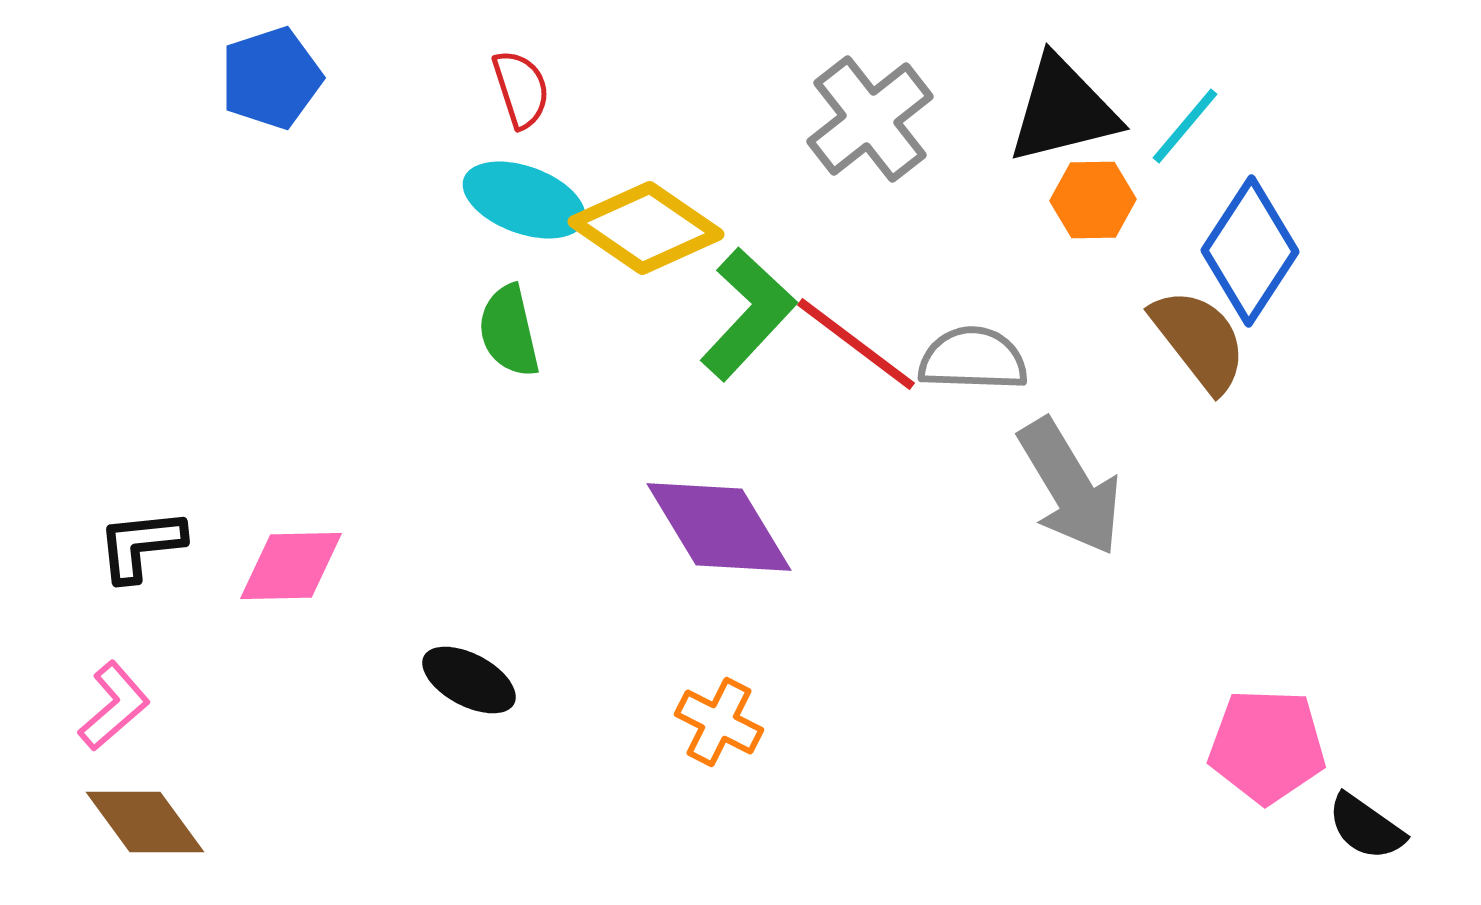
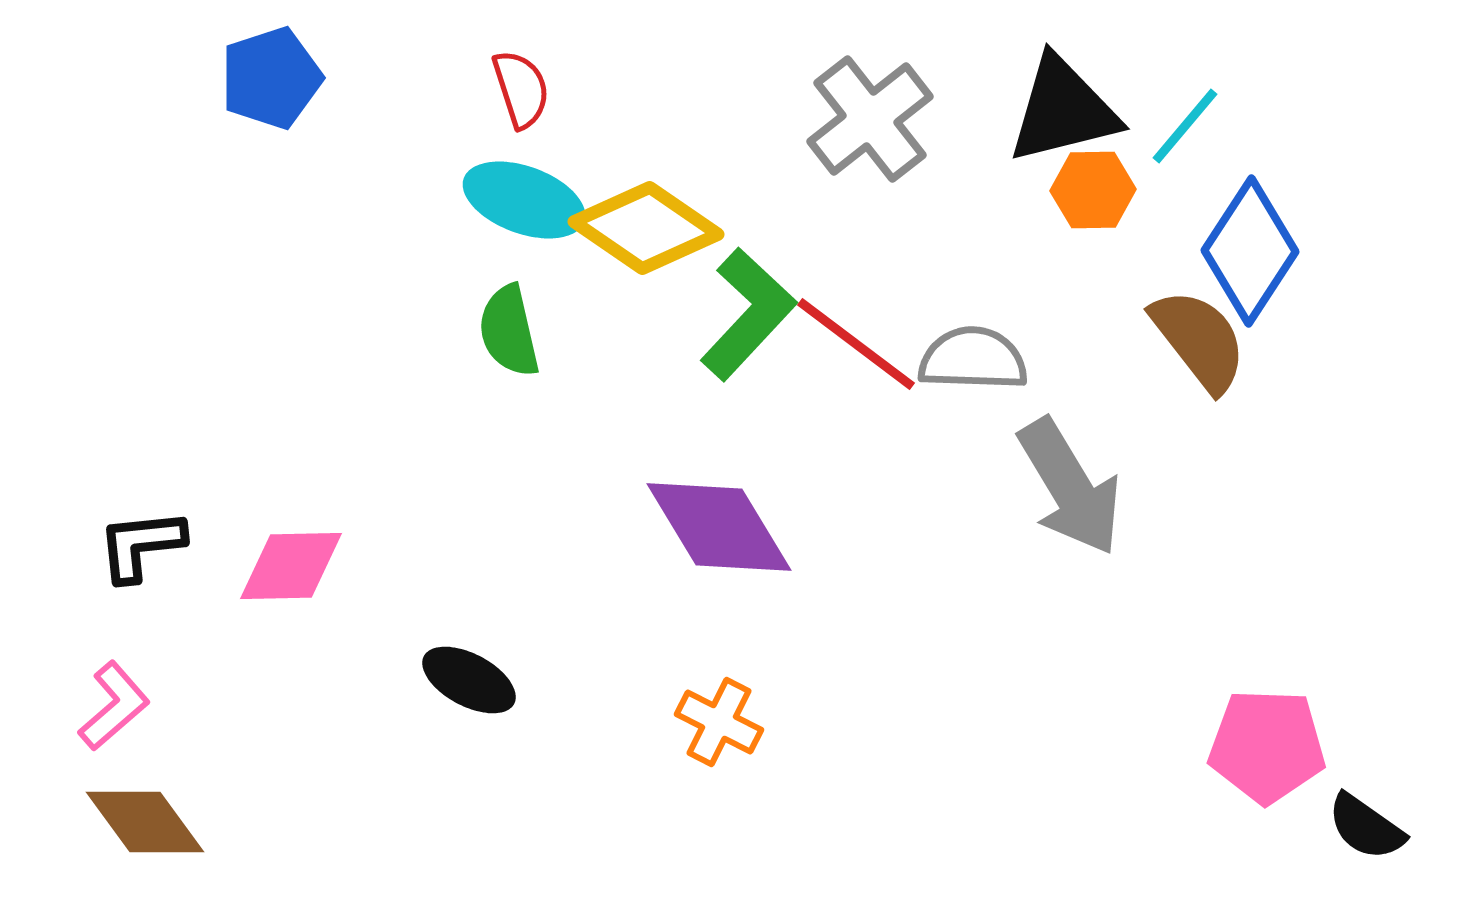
orange hexagon: moved 10 px up
